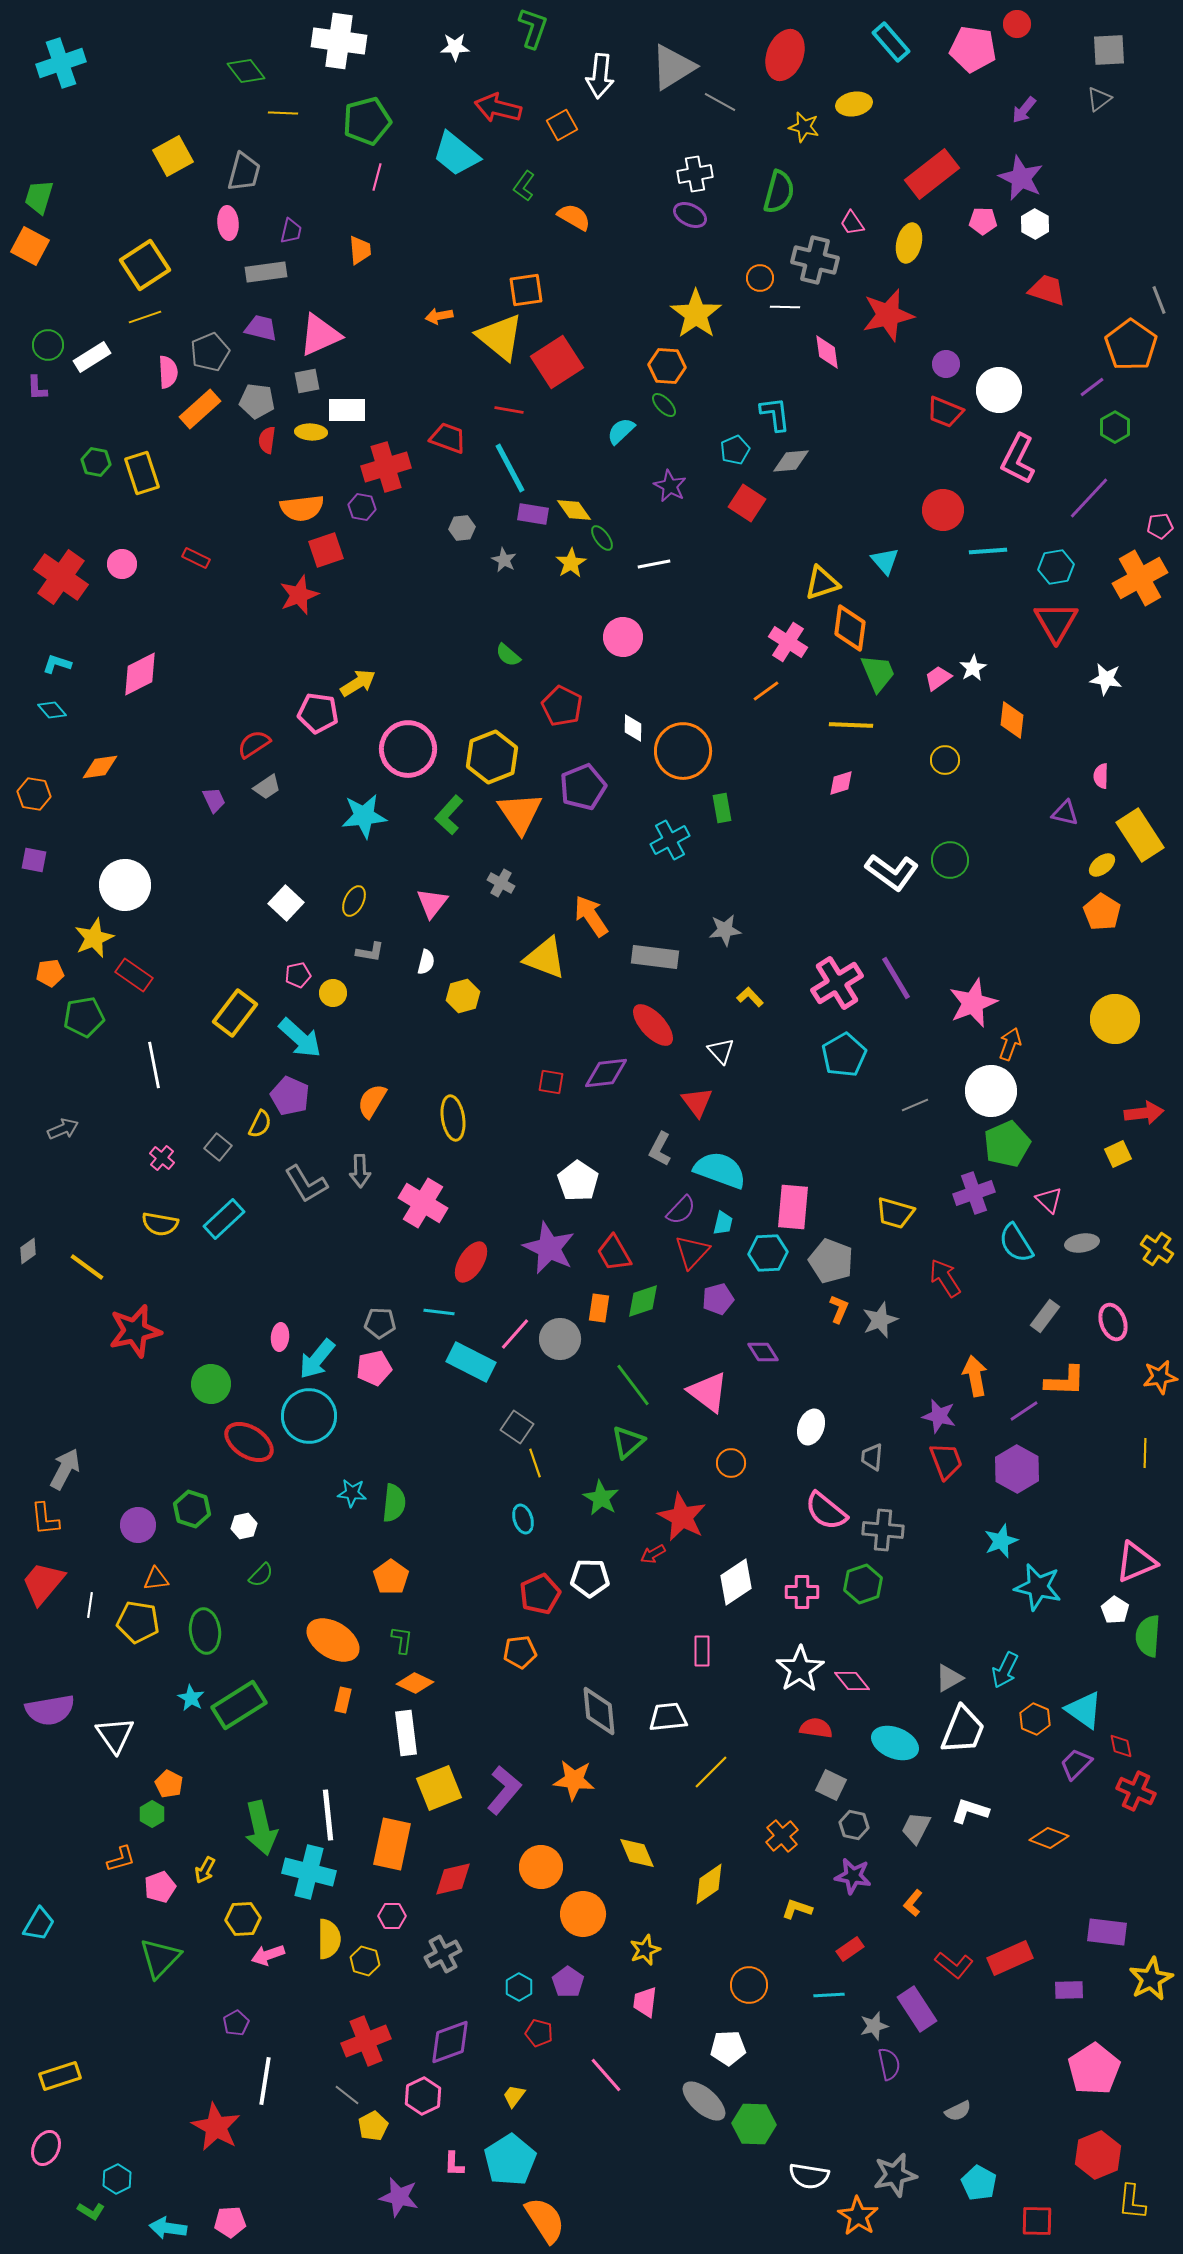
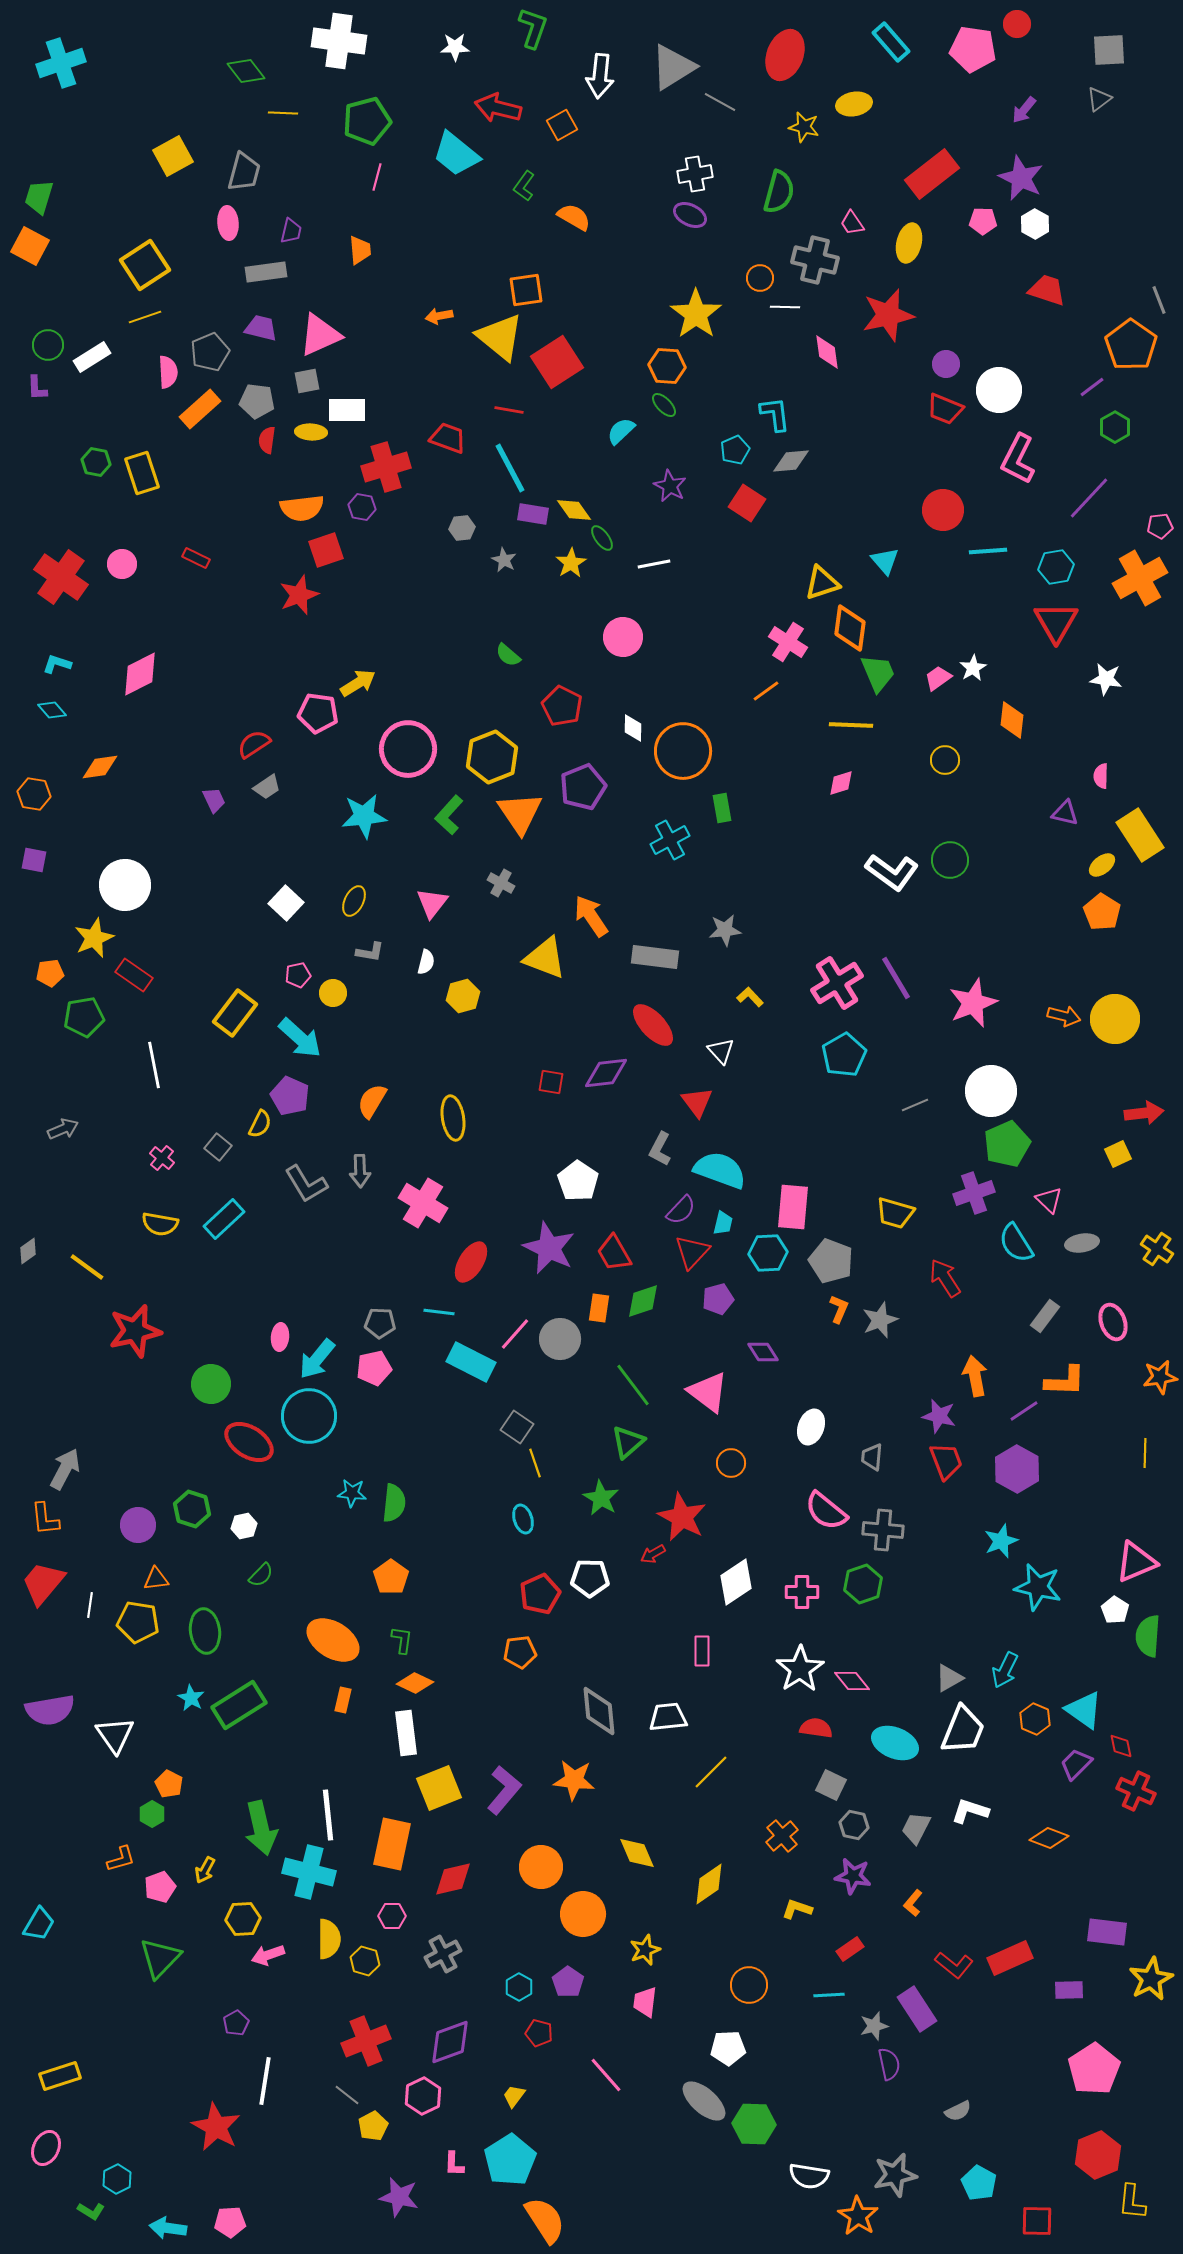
red trapezoid at (945, 412): moved 3 px up
orange arrow at (1010, 1044): moved 54 px right, 28 px up; rotated 84 degrees clockwise
